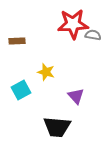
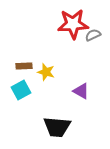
gray semicircle: rotated 35 degrees counterclockwise
brown rectangle: moved 7 px right, 25 px down
purple triangle: moved 5 px right, 5 px up; rotated 18 degrees counterclockwise
